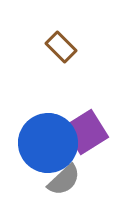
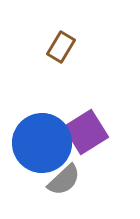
brown rectangle: rotated 76 degrees clockwise
blue circle: moved 6 px left
